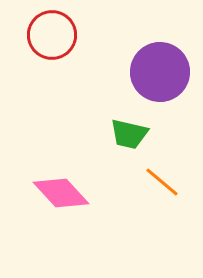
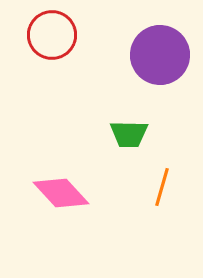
purple circle: moved 17 px up
green trapezoid: rotated 12 degrees counterclockwise
orange line: moved 5 px down; rotated 66 degrees clockwise
